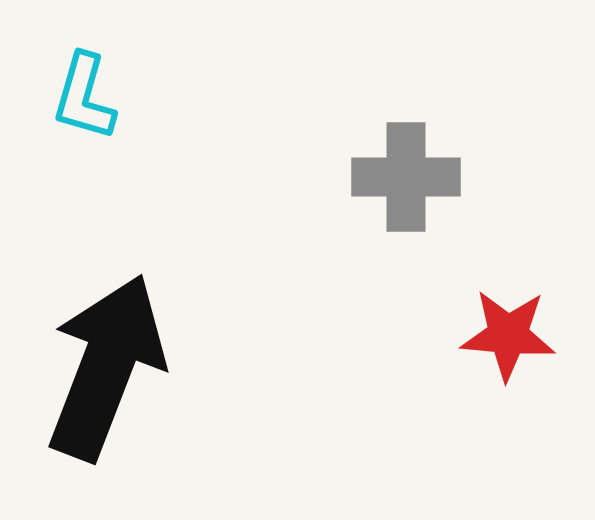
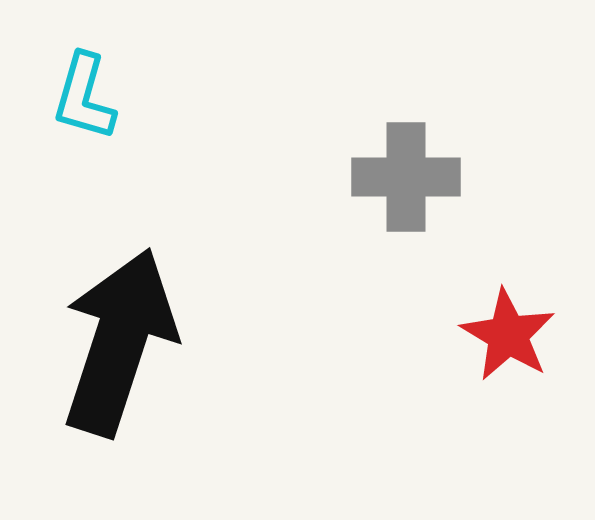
red star: rotated 26 degrees clockwise
black arrow: moved 13 px right, 25 px up; rotated 3 degrees counterclockwise
